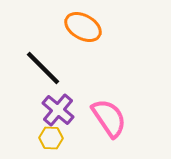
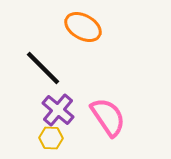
pink semicircle: moved 1 px left, 1 px up
